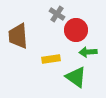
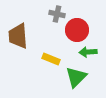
gray cross: rotated 21 degrees counterclockwise
red circle: moved 1 px right
yellow rectangle: rotated 30 degrees clockwise
green triangle: rotated 40 degrees clockwise
